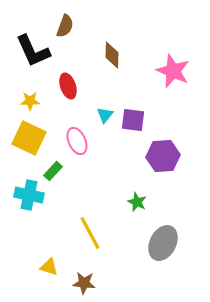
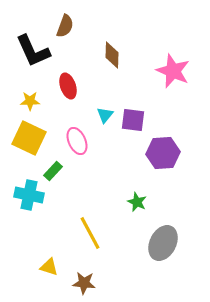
purple hexagon: moved 3 px up
